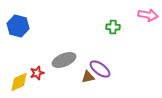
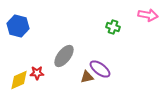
green cross: rotated 16 degrees clockwise
gray ellipse: moved 4 px up; rotated 30 degrees counterclockwise
red star: rotated 16 degrees clockwise
brown triangle: moved 1 px left
yellow diamond: moved 2 px up
